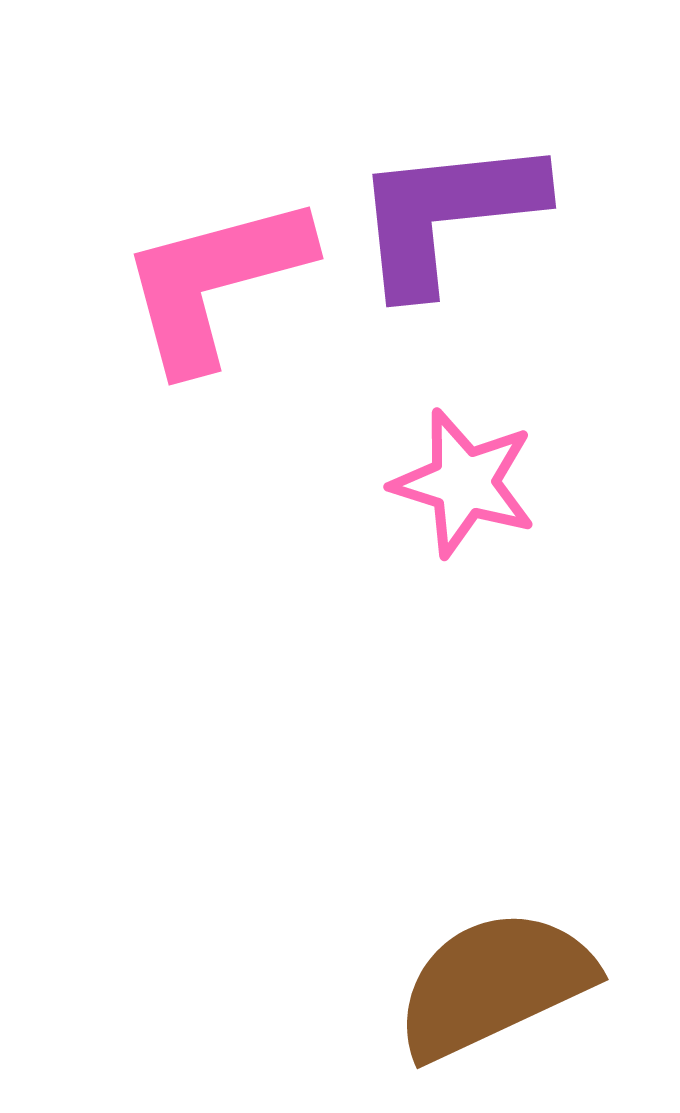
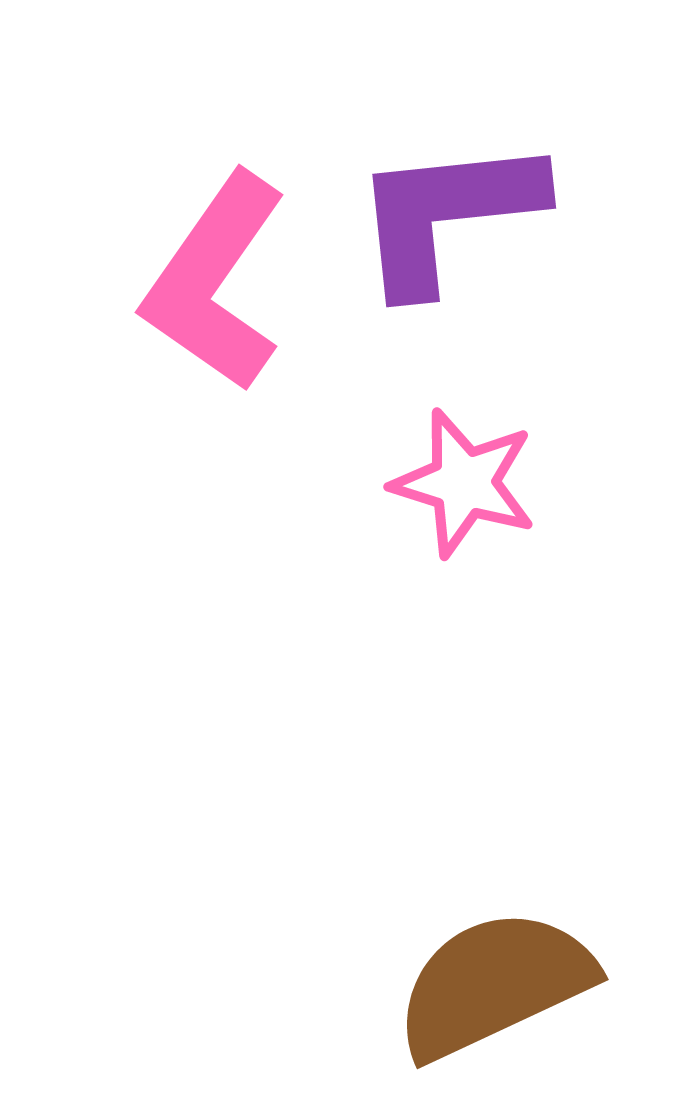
pink L-shape: rotated 40 degrees counterclockwise
